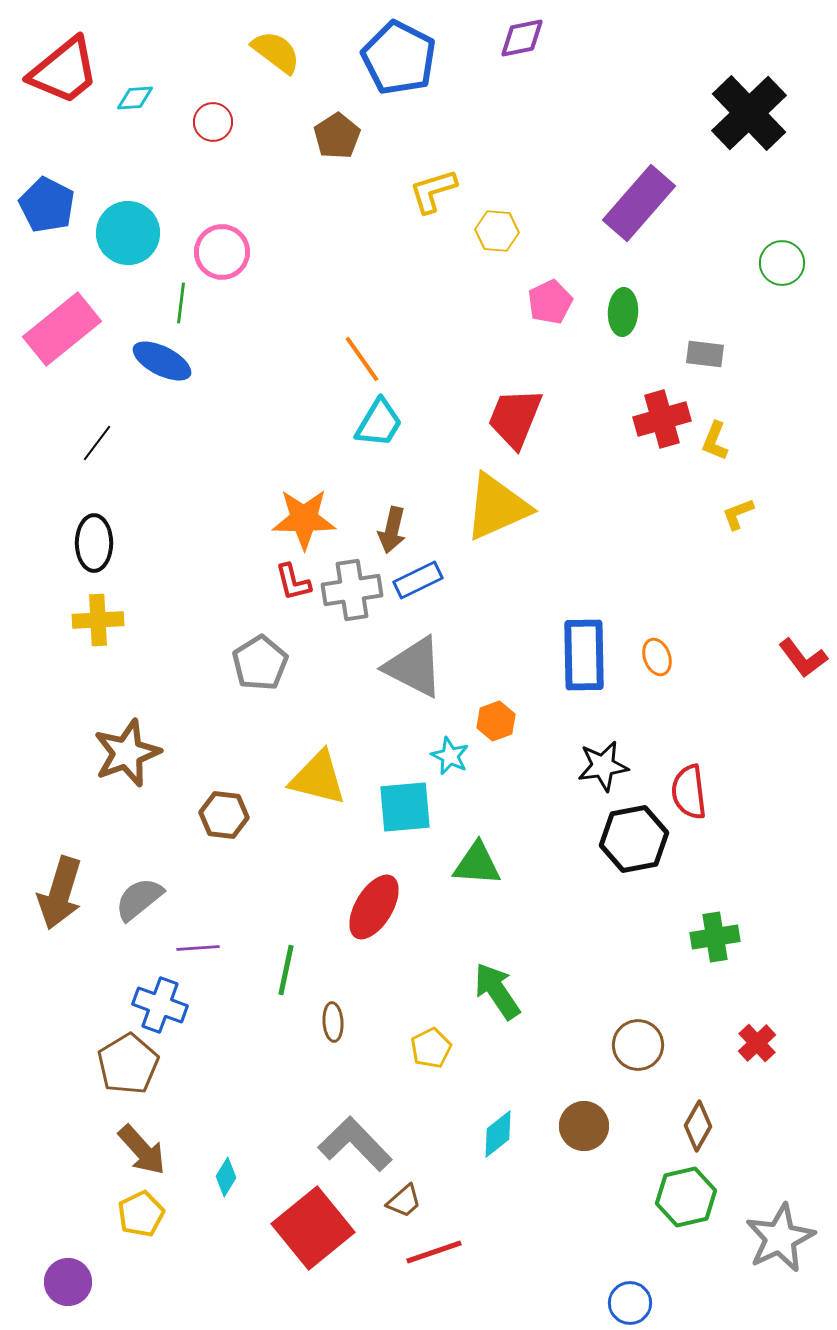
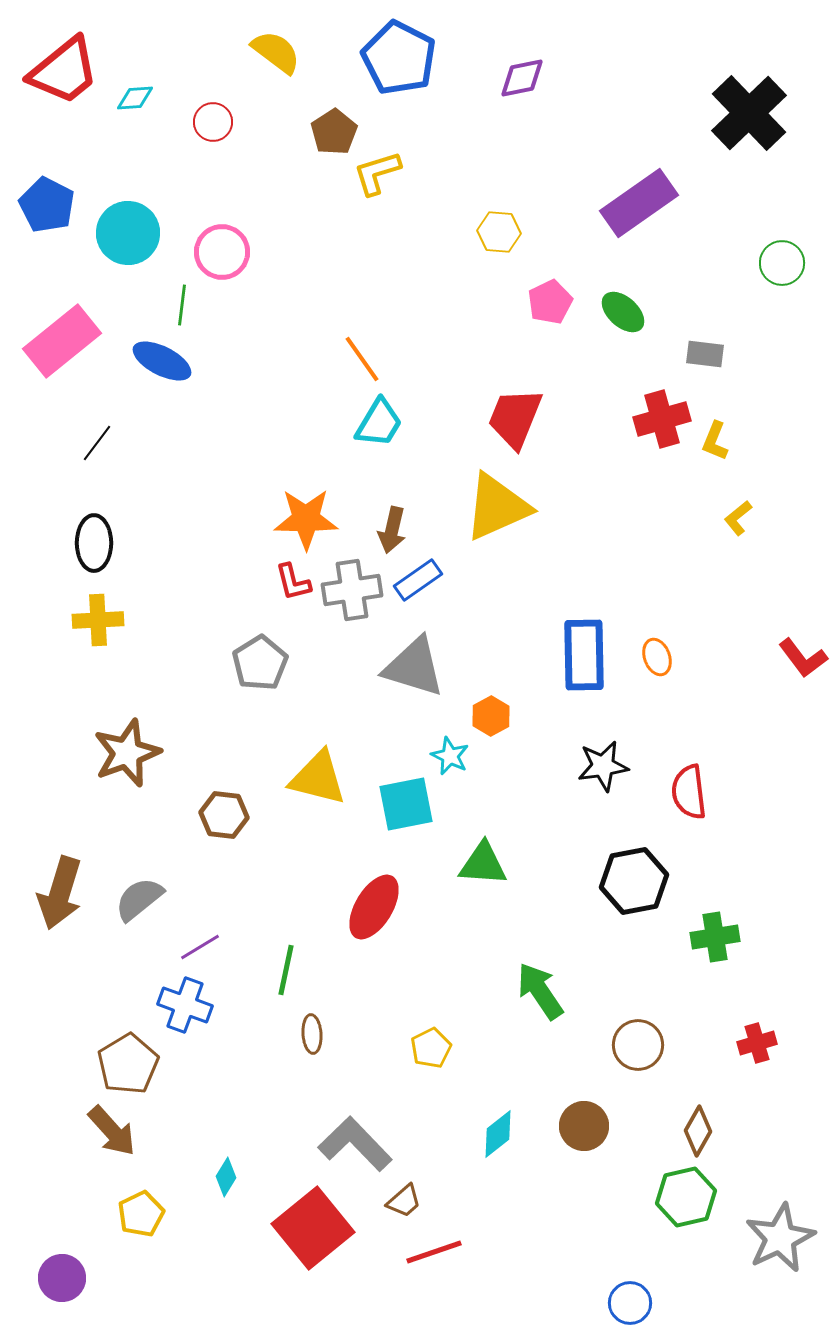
purple diamond at (522, 38): moved 40 px down
brown pentagon at (337, 136): moved 3 px left, 4 px up
yellow L-shape at (433, 191): moved 56 px left, 18 px up
purple rectangle at (639, 203): rotated 14 degrees clockwise
yellow hexagon at (497, 231): moved 2 px right, 1 px down
green line at (181, 303): moved 1 px right, 2 px down
green ellipse at (623, 312): rotated 51 degrees counterclockwise
pink rectangle at (62, 329): moved 12 px down
yellow L-shape at (738, 514): moved 4 px down; rotated 18 degrees counterclockwise
orange star at (304, 519): moved 2 px right
blue rectangle at (418, 580): rotated 9 degrees counterclockwise
gray triangle at (414, 667): rotated 10 degrees counterclockwise
orange hexagon at (496, 721): moved 5 px left, 5 px up; rotated 9 degrees counterclockwise
cyan square at (405, 807): moved 1 px right, 3 px up; rotated 6 degrees counterclockwise
black hexagon at (634, 839): moved 42 px down
green triangle at (477, 864): moved 6 px right
purple line at (198, 948): moved 2 px right, 1 px up; rotated 27 degrees counterclockwise
green arrow at (497, 991): moved 43 px right
blue cross at (160, 1005): moved 25 px right
brown ellipse at (333, 1022): moved 21 px left, 12 px down
red cross at (757, 1043): rotated 27 degrees clockwise
brown diamond at (698, 1126): moved 5 px down
brown arrow at (142, 1150): moved 30 px left, 19 px up
purple circle at (68, 1282): moved 6 px left, 4 px up
